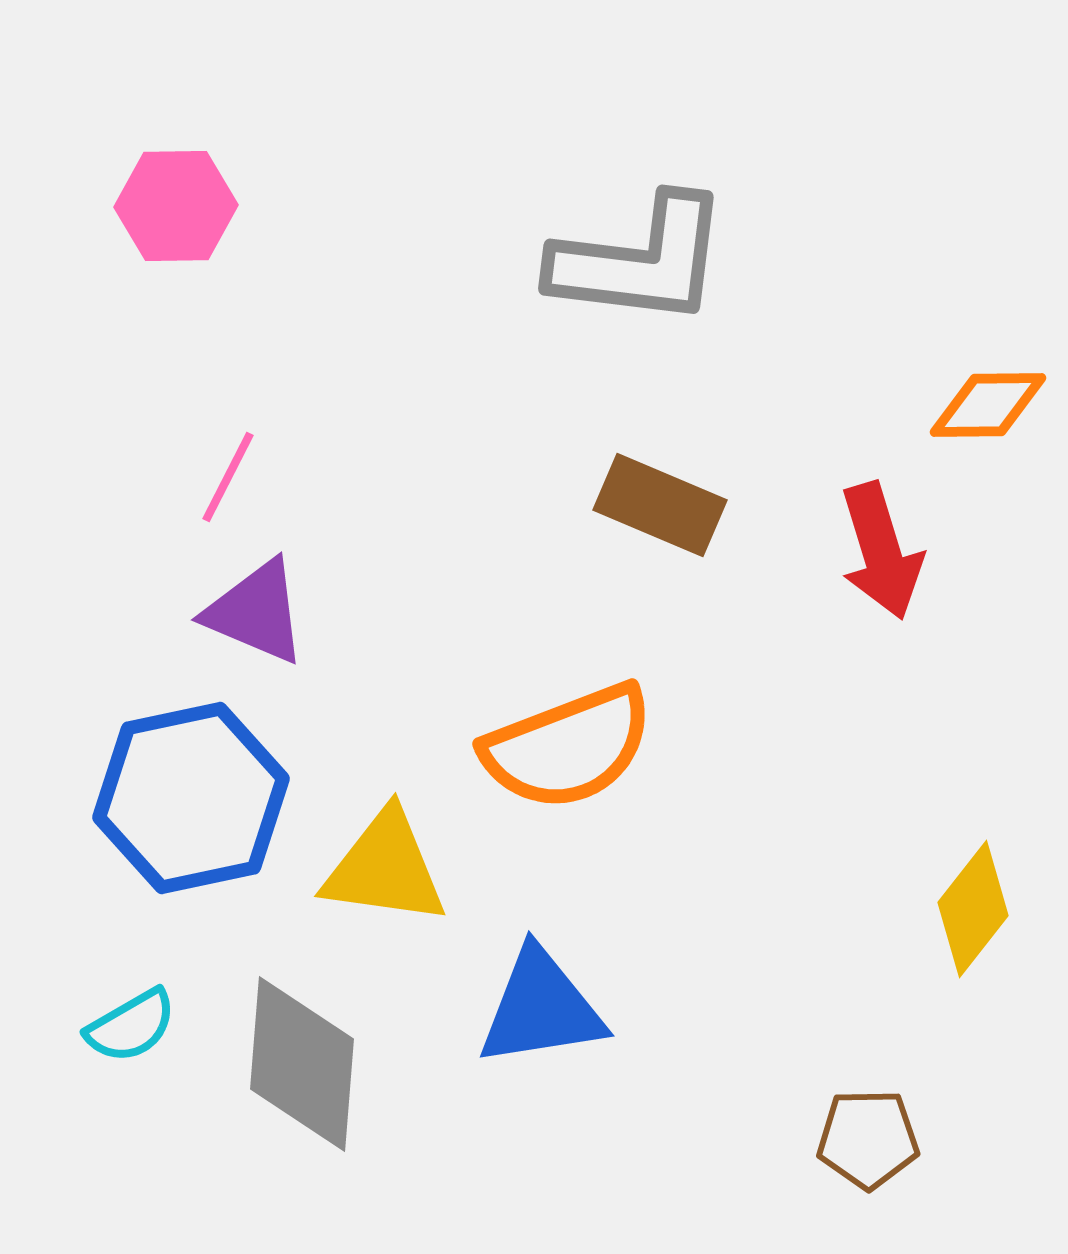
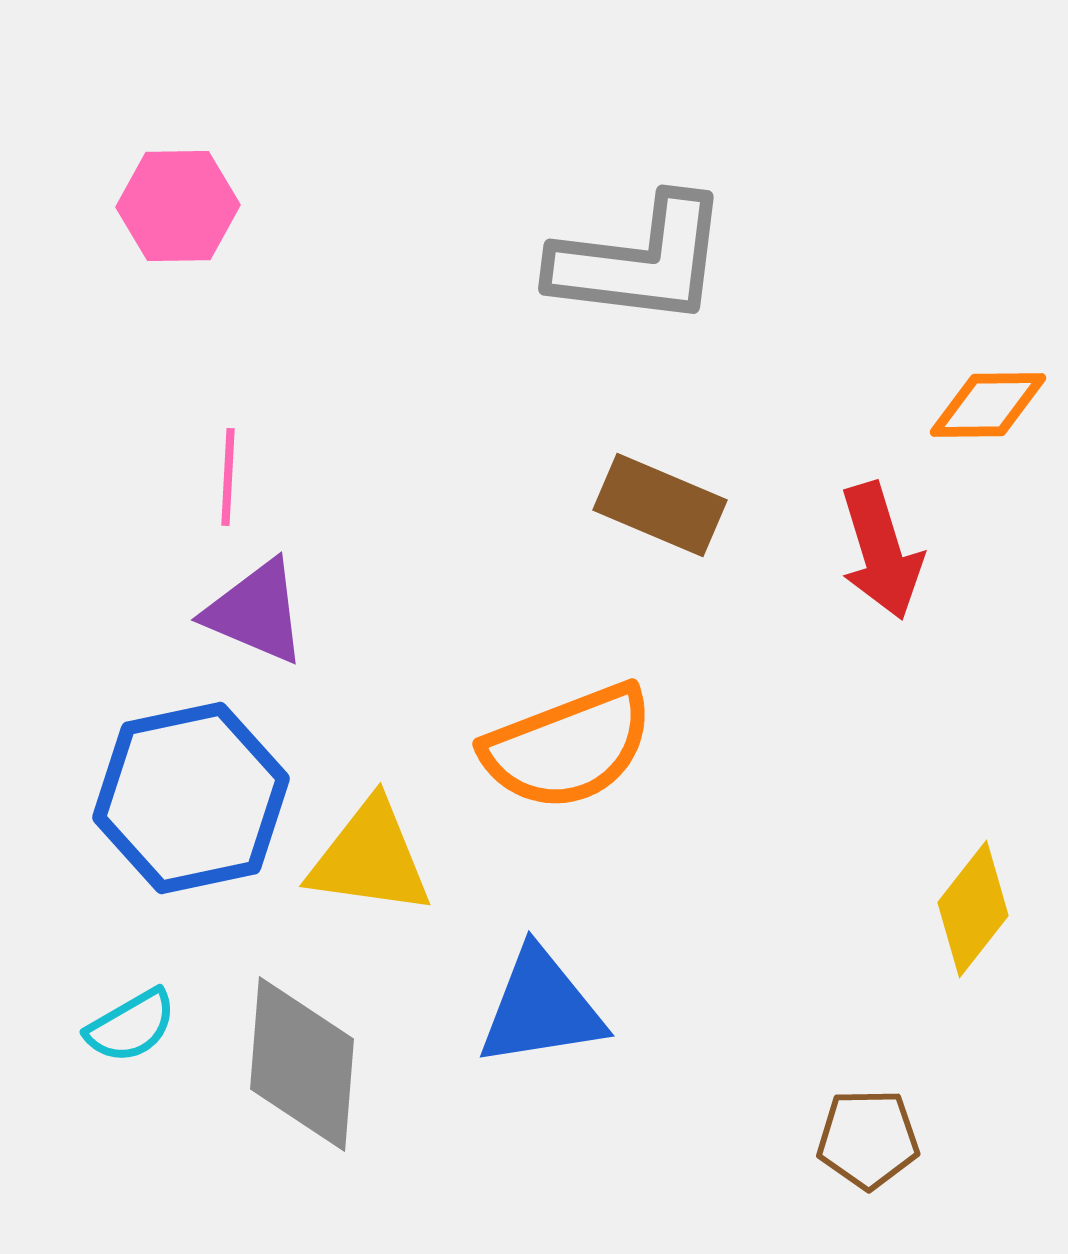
pink hexagon: moved 2 px right
pink line: rotated 24 degrees counterclockwise
yellow triangle: moved 15 px left, 10 px up
